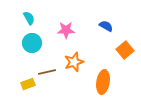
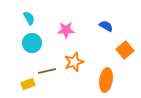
brown line: moved 1 px up
orange ellipse: moved 3 px right, 2 px up
